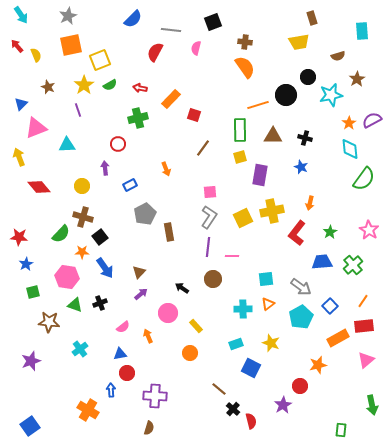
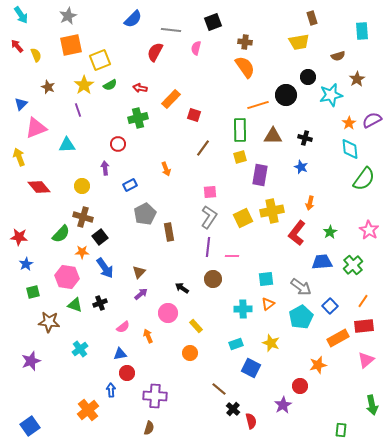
orange cross at (88, 410): rotated 20 degrees clockwise
